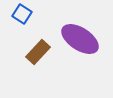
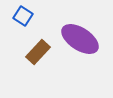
blue square: moved 1 px right, 2 px down
